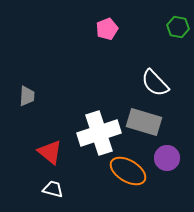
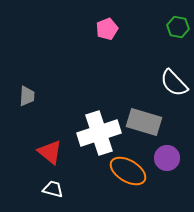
white semicircle: moved 19 px right
